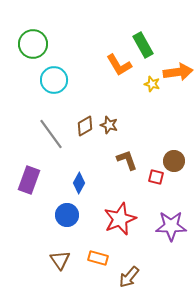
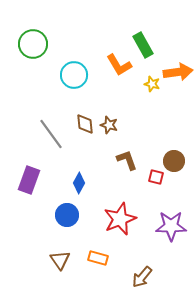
cyan circle: moved 20 px right, 5 px up
brown diamond: moved 2 px up; rotated 65 degrees counterclockwise
brown arrow: moved 13 px right
